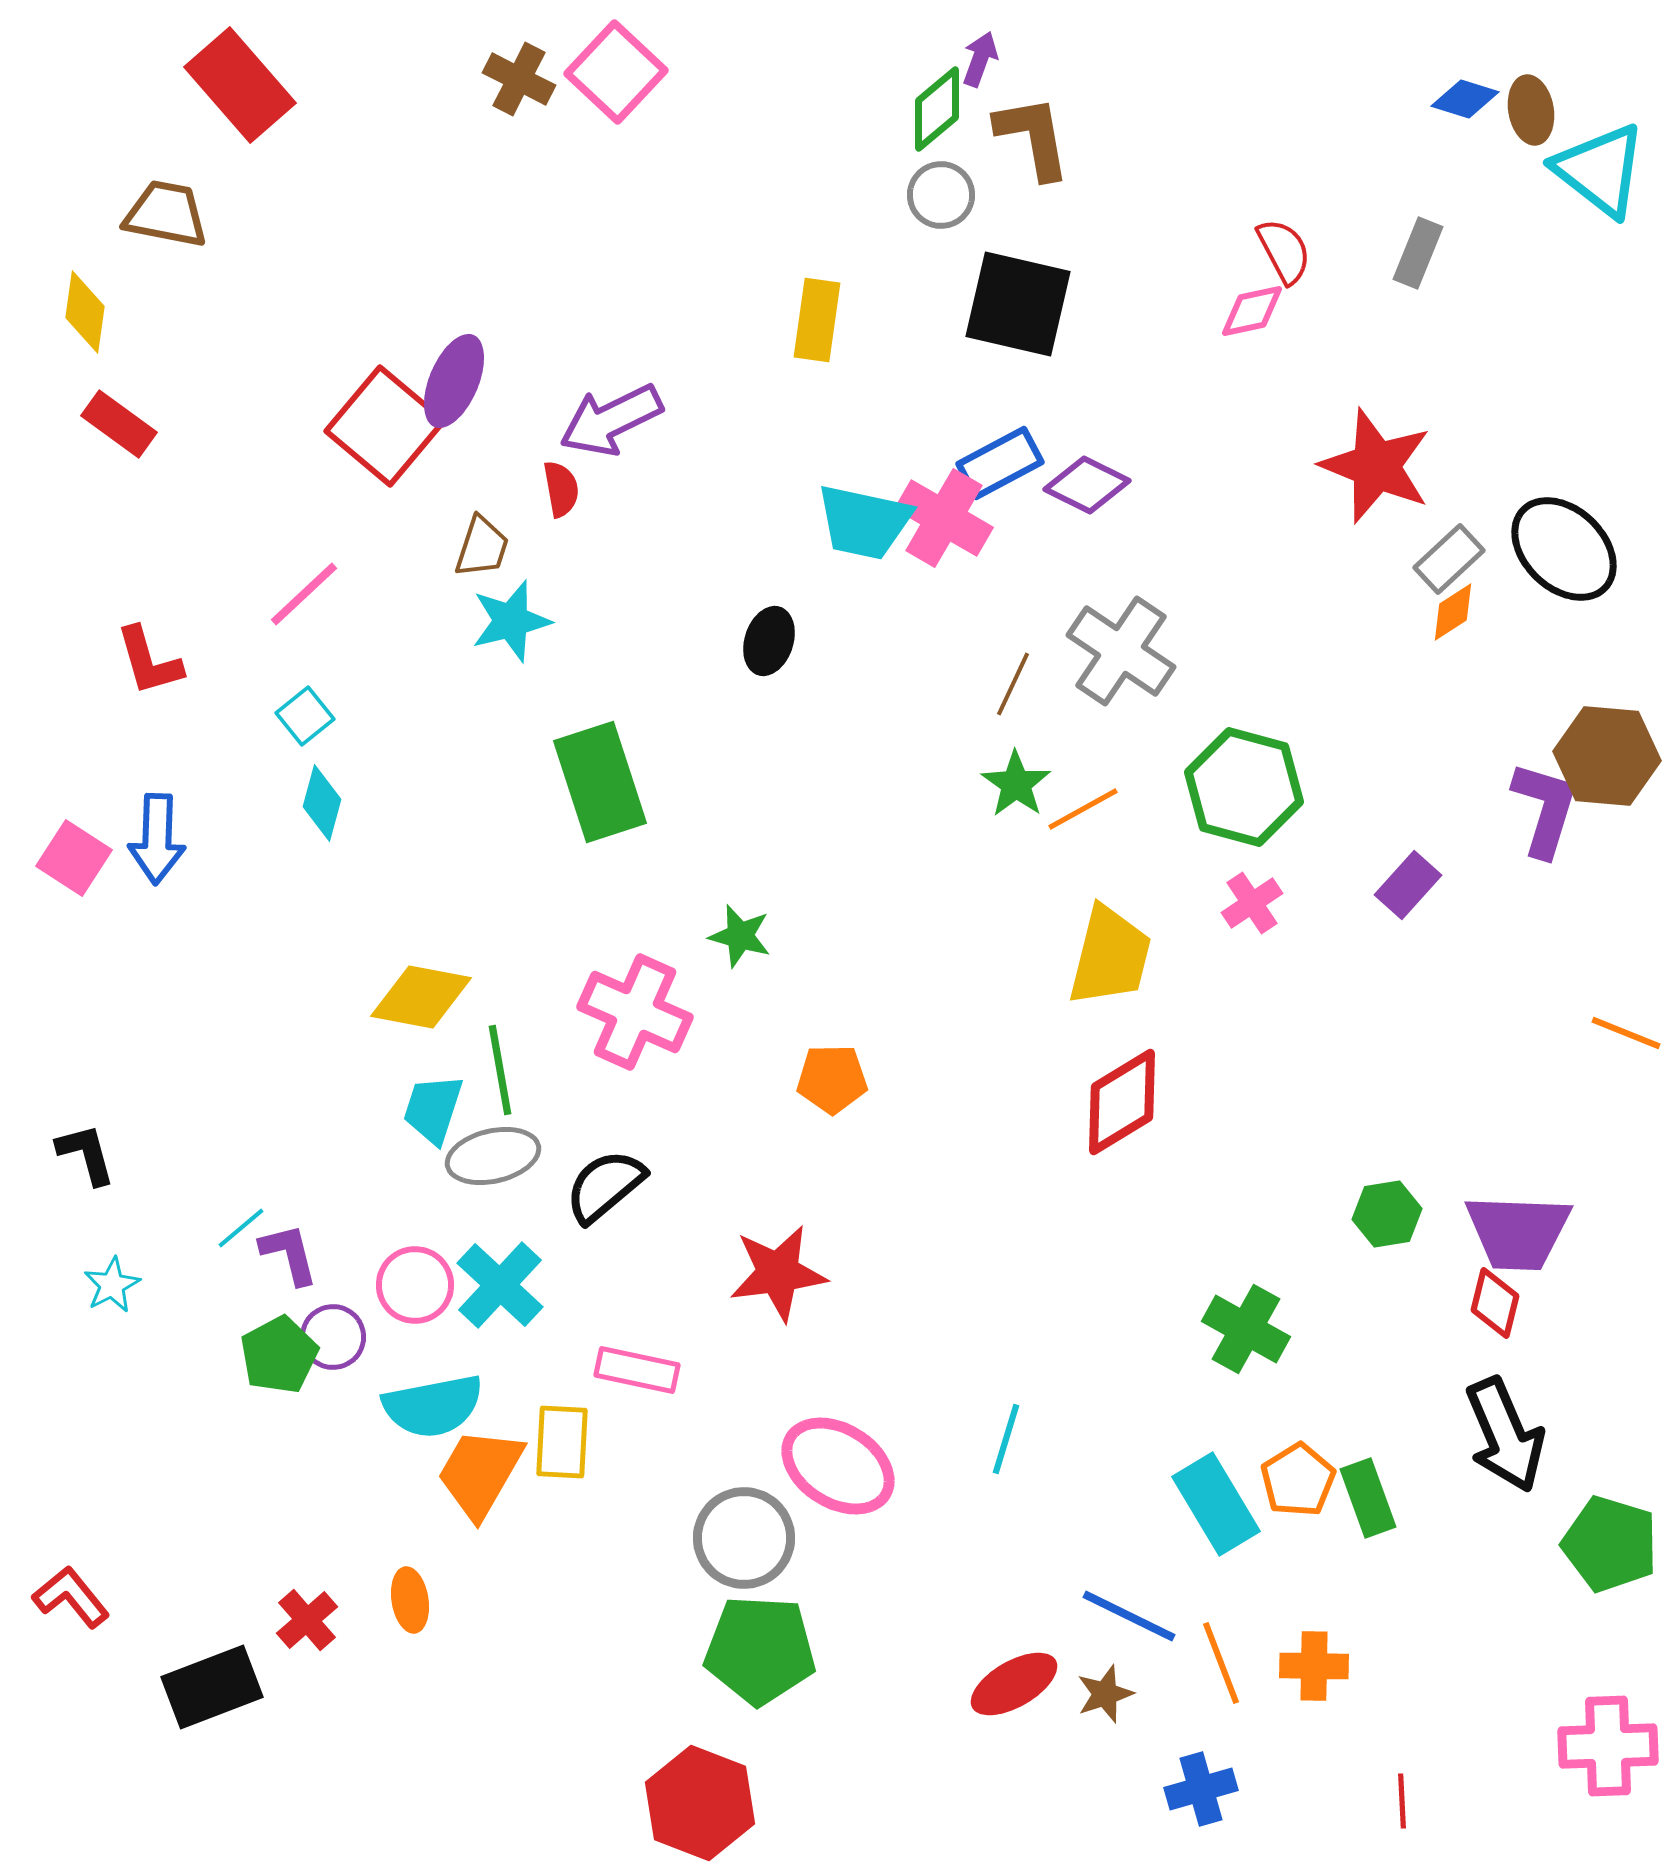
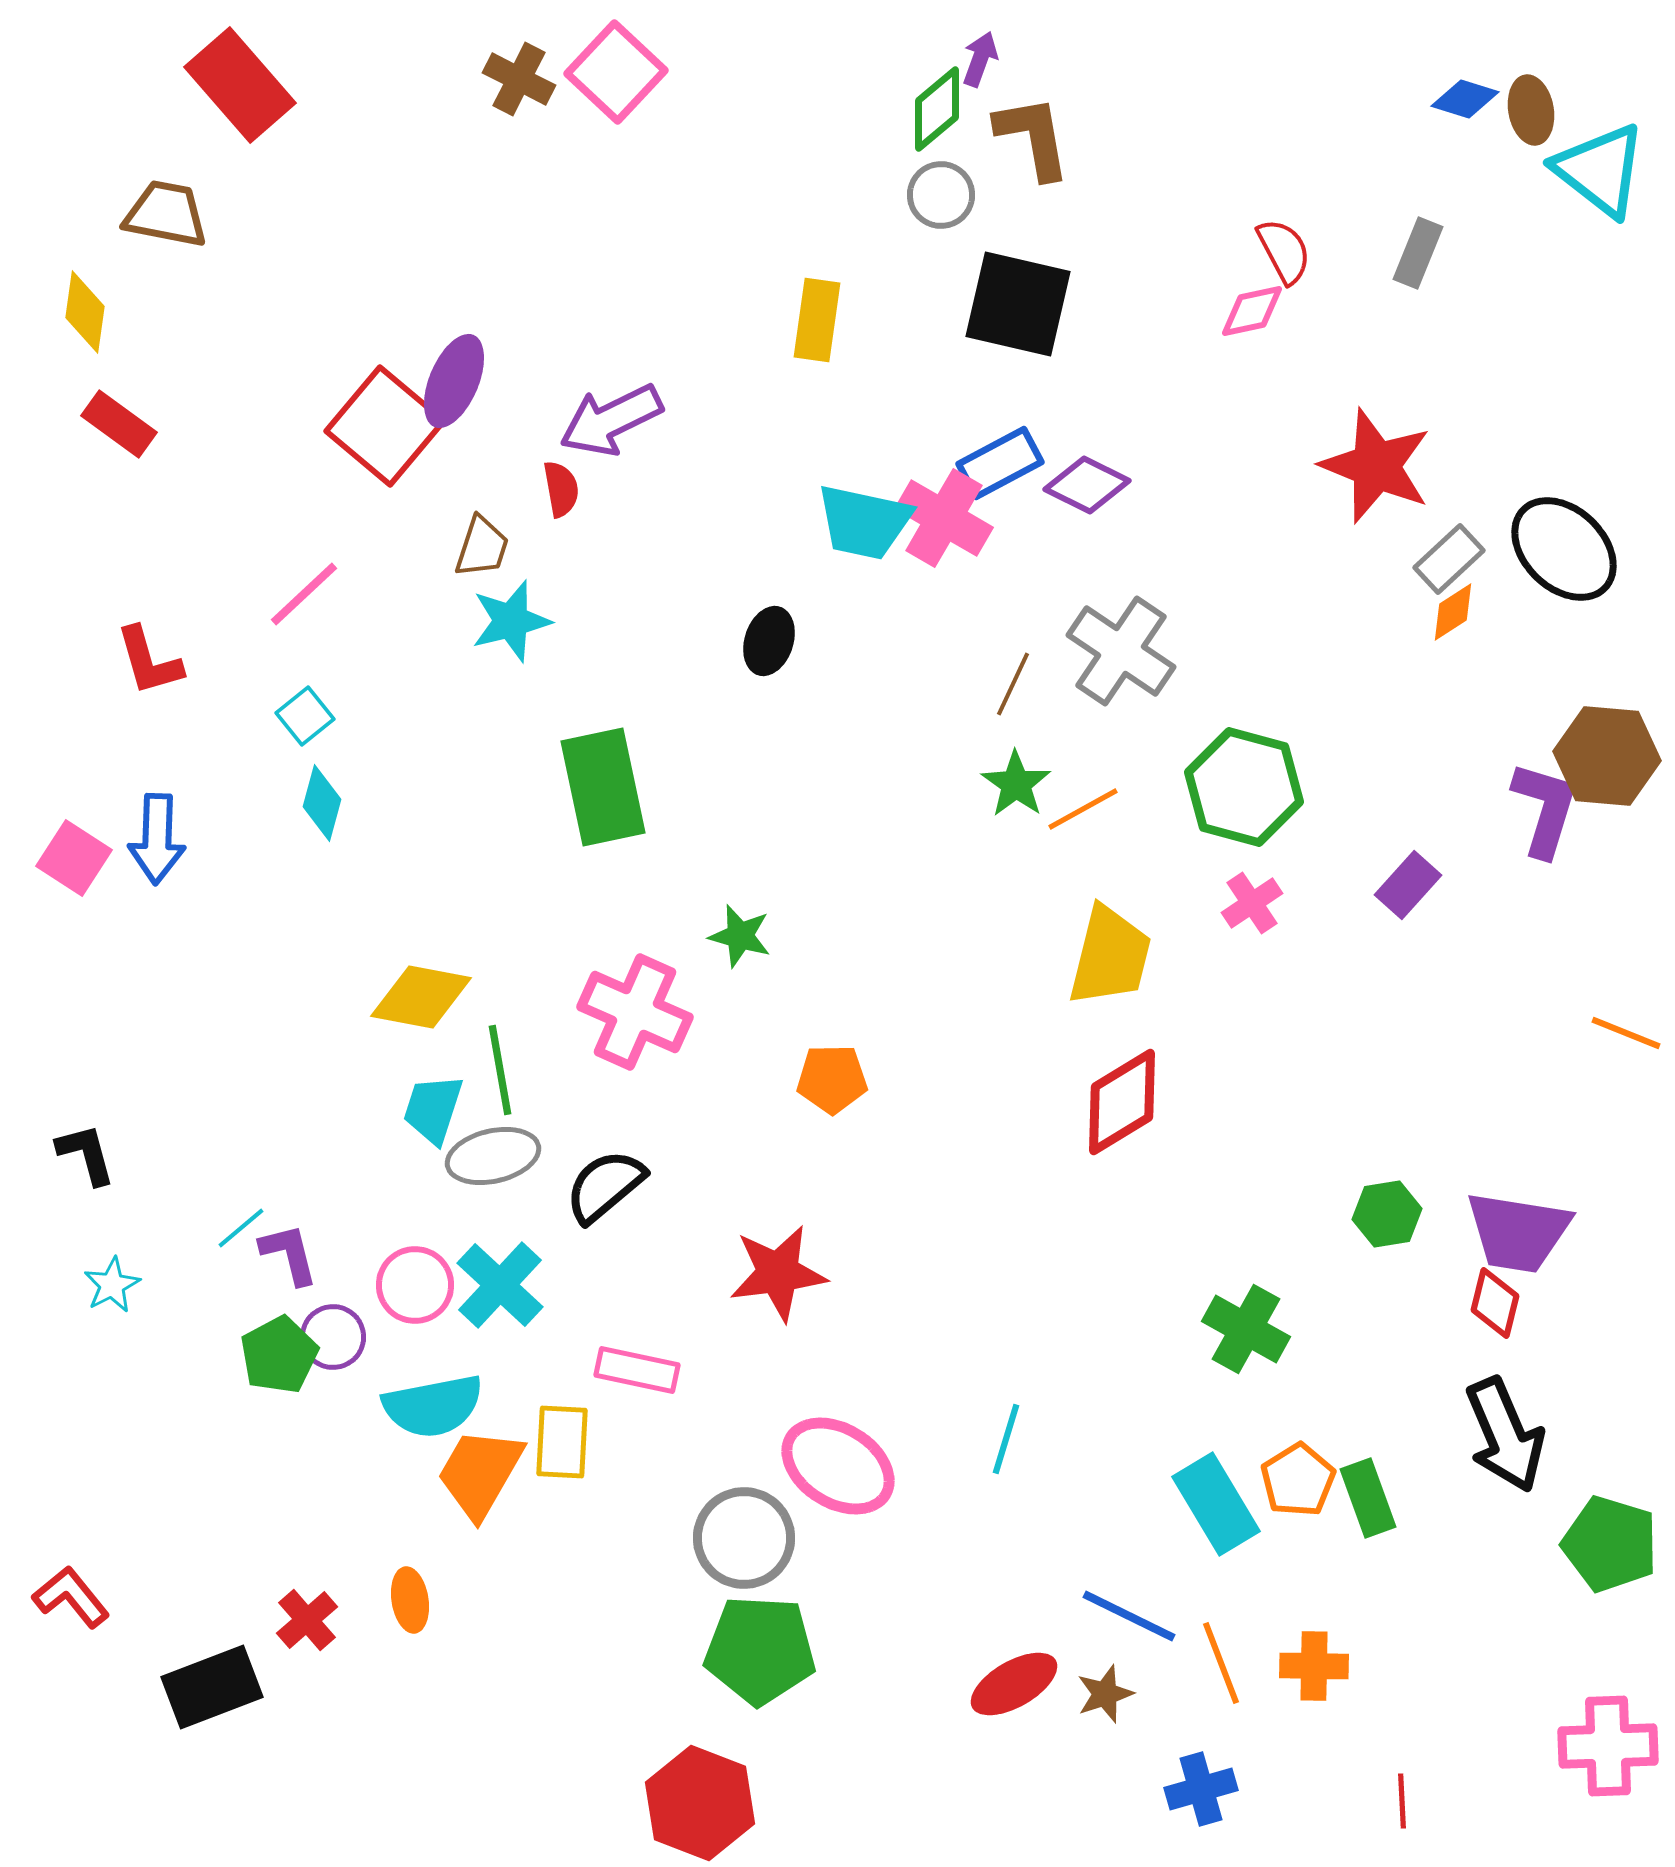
green rectangle at (600, 782): moved 3 px right, 5 px down; rotated 6 degrees clockwise
purple trapezoid at (1518, 1232): rotated 7 degrees clockwise
